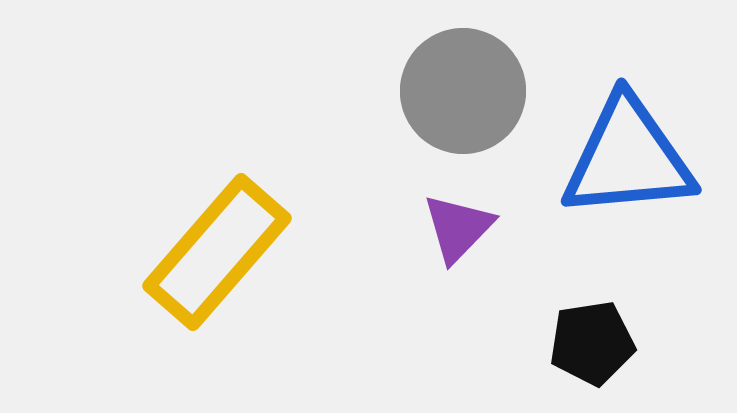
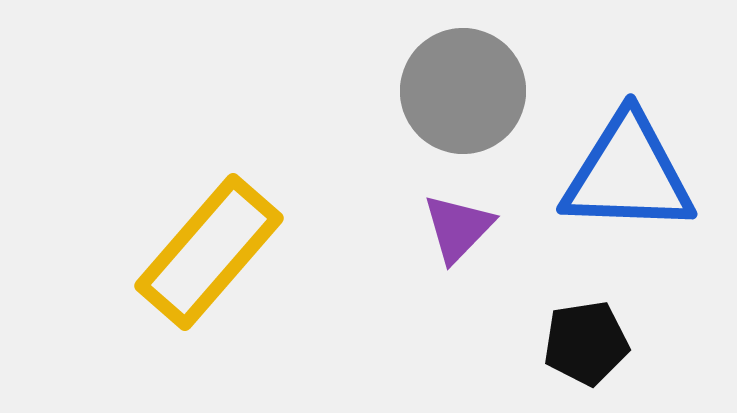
blue triangle: moved 16 px down; rotated 7 degrees clockwise
yellow rectangle: moved 8 px left
black pentagon: moved 6 px left
